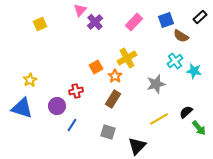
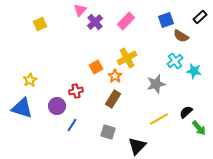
pink rectangle: moved 8 px left, 1 px up
